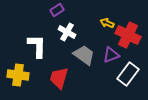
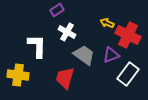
red trapezoid: moved 6 px right
